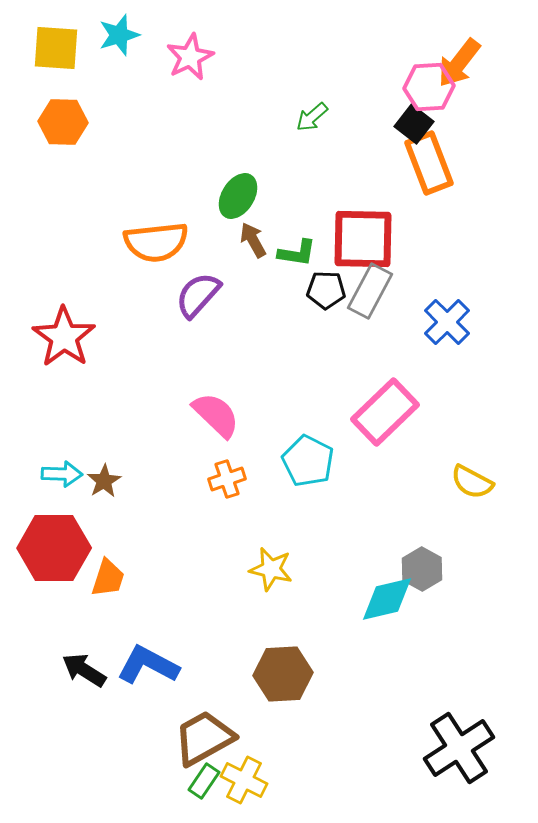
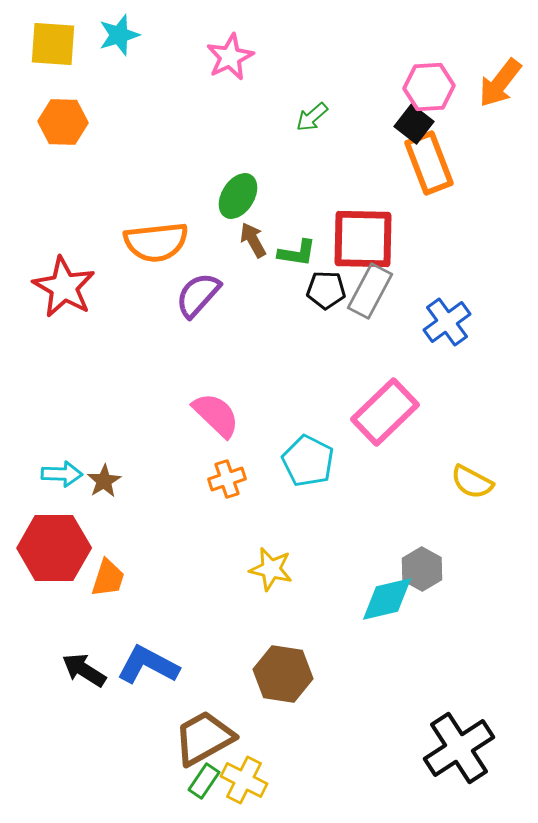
yellow square: moved 3 px left, 4 px up
pink star: moved 40 px right
orange arrow: moved 41 px right, 20 px down
blue cross: rotated 9 degrees clockwise
red star: moved 50 px up; rotated 6 degrees counterclockwise
brown hexagon: rotated 12 degrees clockwise
